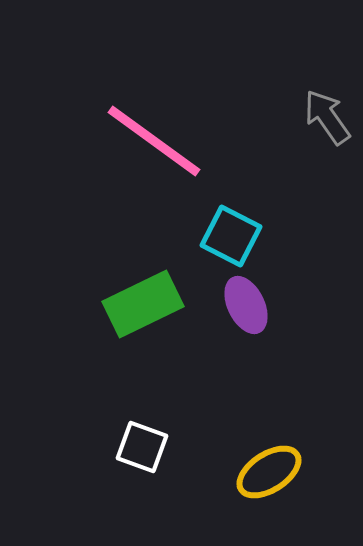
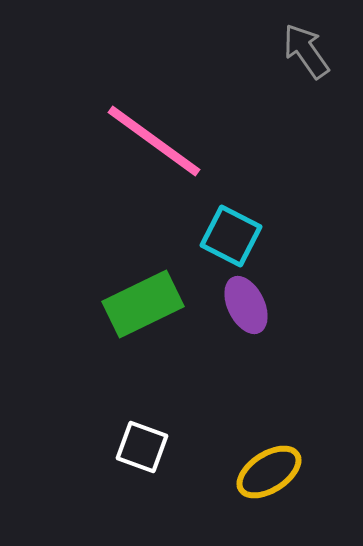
gray arrow: moved 21 px left, 66 px up
